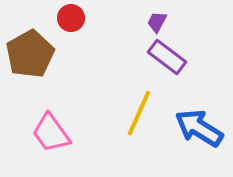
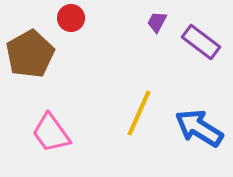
purple rectangle: moved 34 px right, 15 px up
